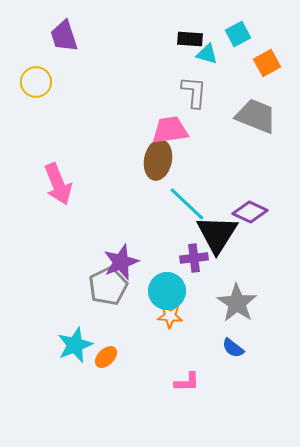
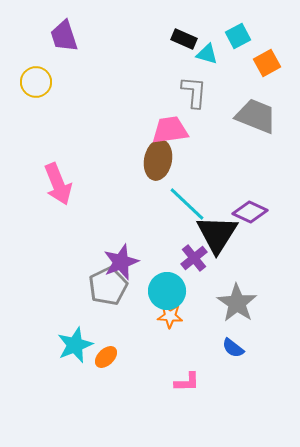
cyan square: moved 2 px down
black rectangle: moved 6 px left; rotated 20 degrees clockwise
purple cross: rotated 32 degrees counterclockwise
